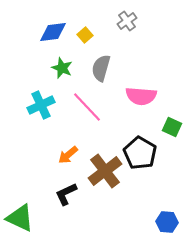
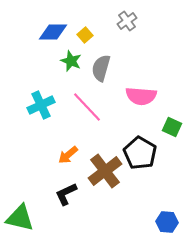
blue diamond: rotated 8 degrees clockwise
green star: moved 9 px right, 7 px up
green triangle: rotated 12 degrees counterclockwise
